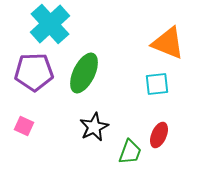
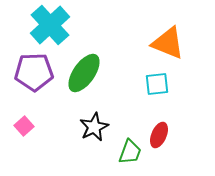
cyan cross: moved 1 px down
green ellipse: rotated 9 degrees clockwise
pink square: rotated 24 degrees clockwise
